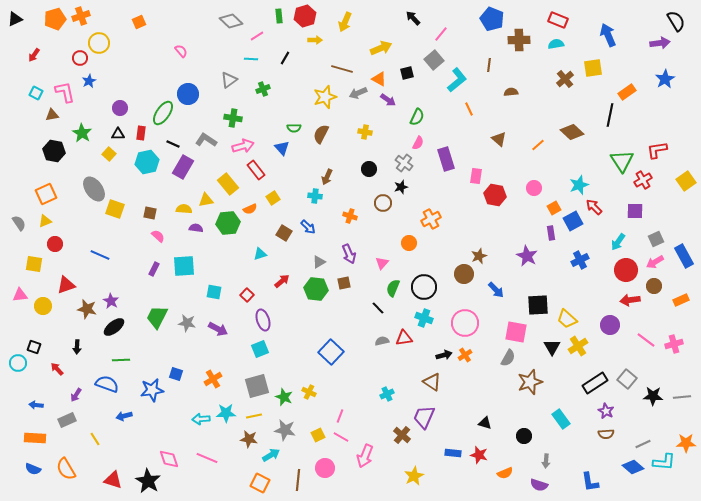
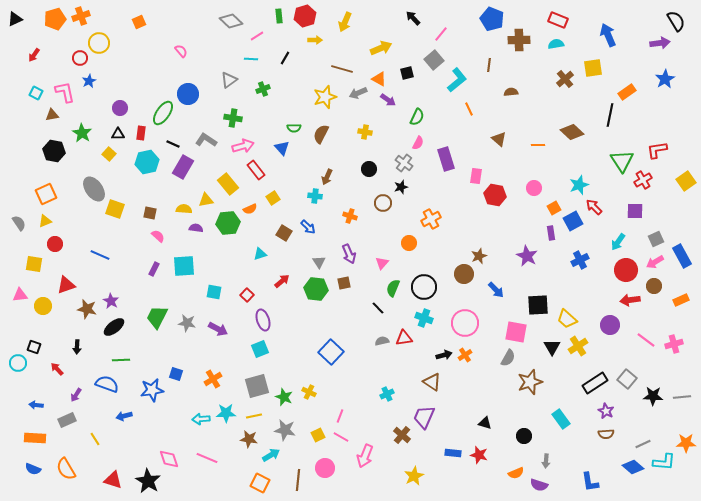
orange line at (538, 145): rotated 40 degrees clockwise
blue rectangle at (684, 256): moved 2 px left
gray triangle at (319, 262): rotated 32 degrees counterclockwise
orange semicircle at (505, 473): moved 11 px right
